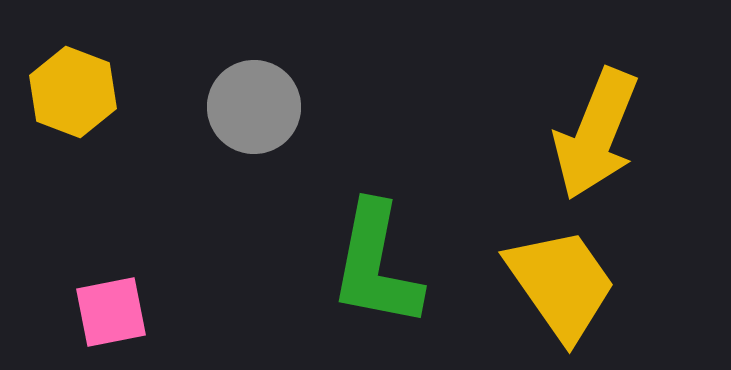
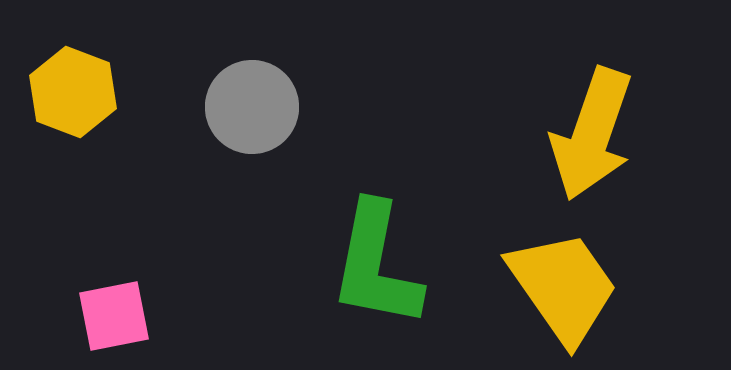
gray circle: moved 2 px left
yellow arrow: moved 4 px left; rotated 3 degrees counterclockwise
yellow trapezoid: moved 2 px right, 3 px down
pink square: moved 3 px right, 4 px down
